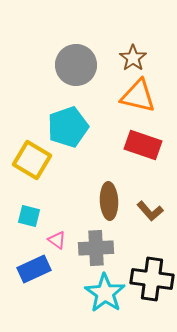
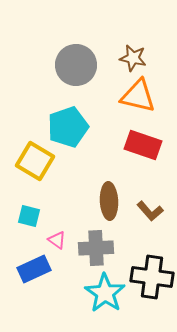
brown star: rotated 24 degrees counterclockwise
yellow square: moved 3 px right, 1 px down
black cross: moved 2 px up
